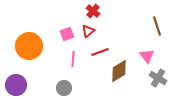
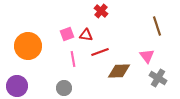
red cross: moved 8 px right
red triangle: moved 2 px left, 4 px down; rotated 48 degrees clockwise
orange circle: moved 1 px left
pink line: rotated 14 degrees counterclockwise
brown diamond: rotated 30 degrees clockwise
purple circle: moved 1 px right, 1 px down
